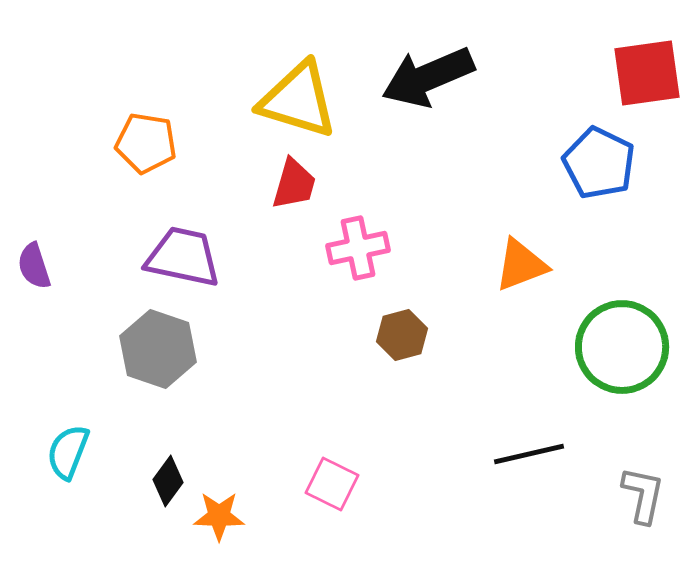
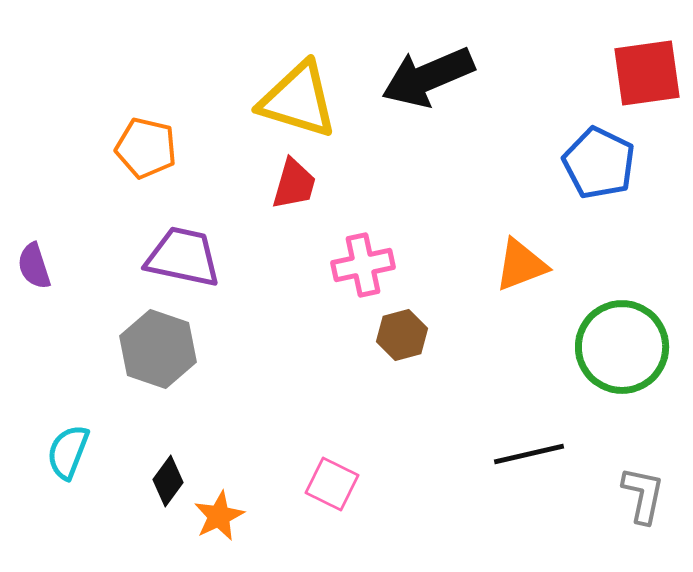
orange pentagon: moved 5 px down; rotated 4 degrees clockwise
pink cross: moved 5 px right, 17 px down
orange star: rotated 27 degrees counterclockwise
